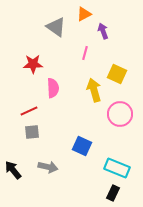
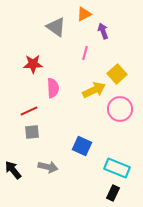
yellow square: rotated 24 degrees clockwise
yellow arrow: rotated 80 degrees clockwise
pink circle: moved 5 px up
